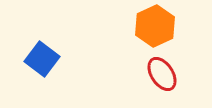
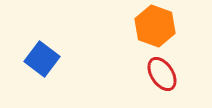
orange hexagon: rotated 15 degrees counterclockwise
